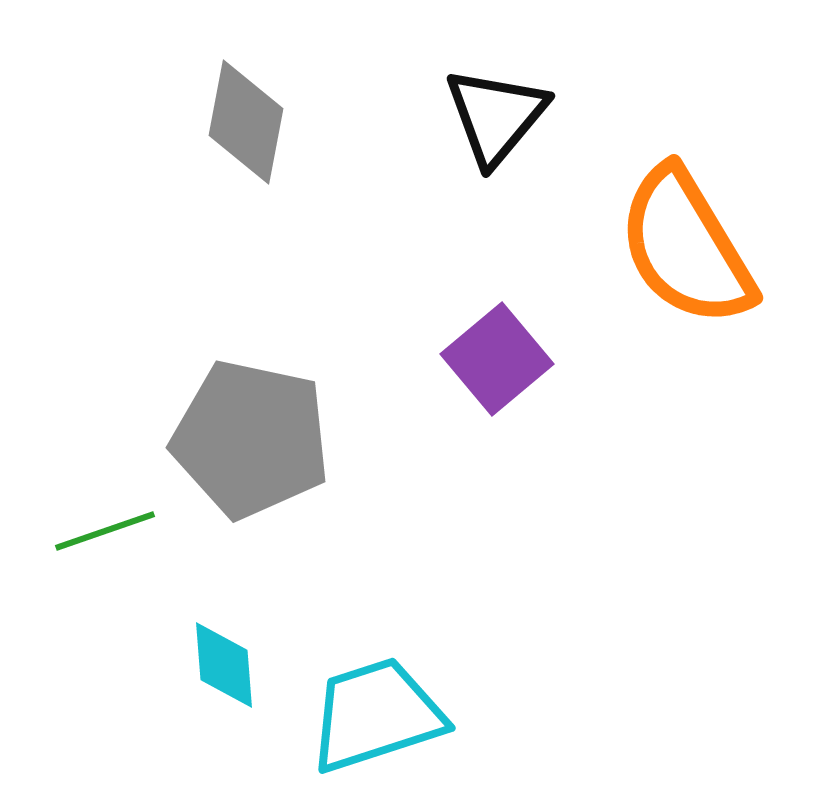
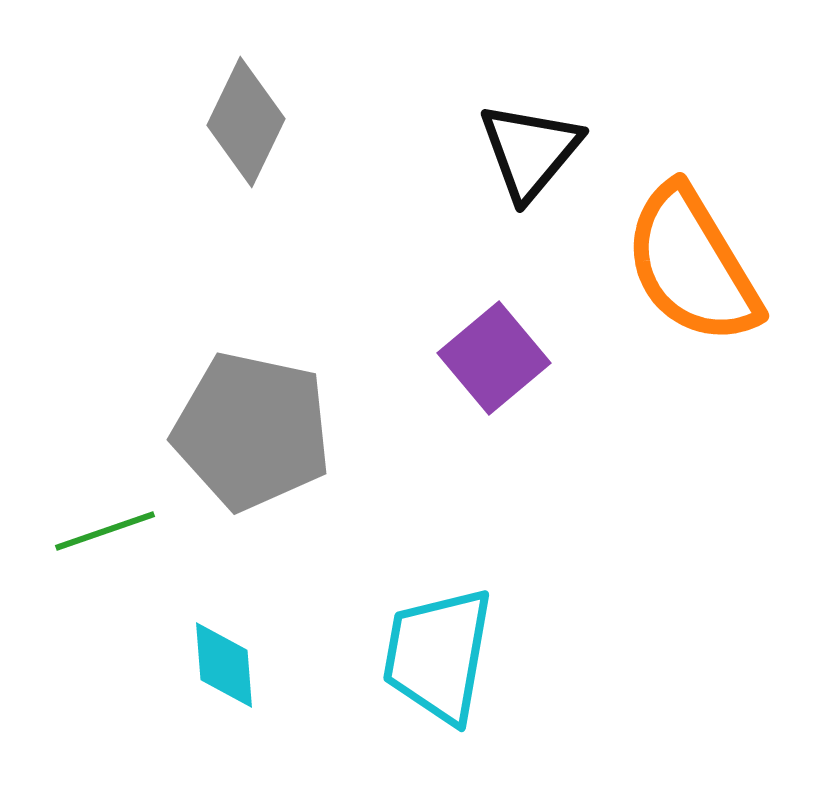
black triangle: moved 34 px right, 35 px down
gray diamond: rotated 15 degrees clockwise
orange semicircle: moved 6 px right, 18 px down
purple square: moved 3 px left, 1 px up
gray pentagon: moved 1 px right, 8 px up
cyan trapezoid: moved 62 px right, 60 px up; rotated 62 degrees counterclockwise
